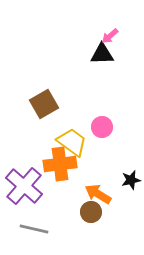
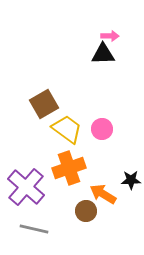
pink arrow: rotated 138 degrees counterclockwise
black triangle: moved 1 px right
pink circle: moved 2 px down
yellow trapezoid: moved 5 px left, 13 px up
orange cross: moved 9 px right, 4 px down; rotated 12 degrees counterclockwise
black star: rotated 12 degrees clockwise
purple cross: moved 2 px right, 1 px down
orange arrow: moved 5 px right
brown circle: moved 5 px left, 1 px up
